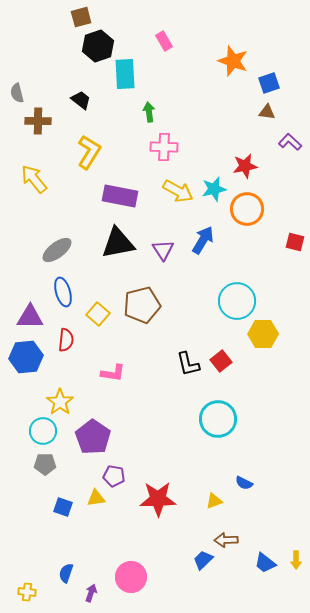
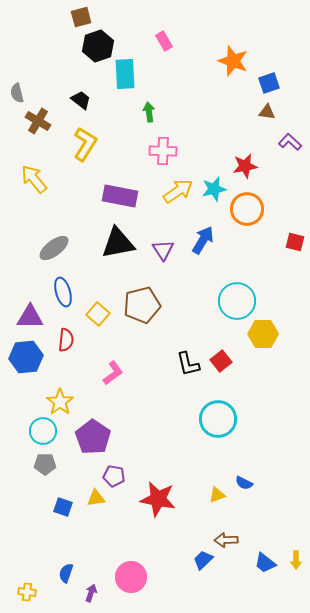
brown cross at (38, 121): rotated 30 degrees clockwise
pink cross at (164, 147): moved 1 px left, 4 px down
yellow L-shape at (89, 152): moved 4 px left, 8 px up
yellow arrow at (178, 191): rotated 64 degrees counterclockwise
gray ellipse at (57, 250): moved 3 px left, 2 px up
pink L-shape at (113, 373): rotated 45 degrees counterclockwise
red star at (158, 499): rotated 12 degrees clockwise
yellow triangle at (214, 501): moved 3 px right, 6 px up
